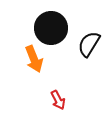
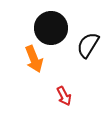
black semicircle: moved 1 px left, 1 px down
red arrow: moved 6 px right, 4 px up
